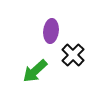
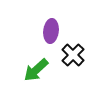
green arrow: moved 1 px right, 1 px up
